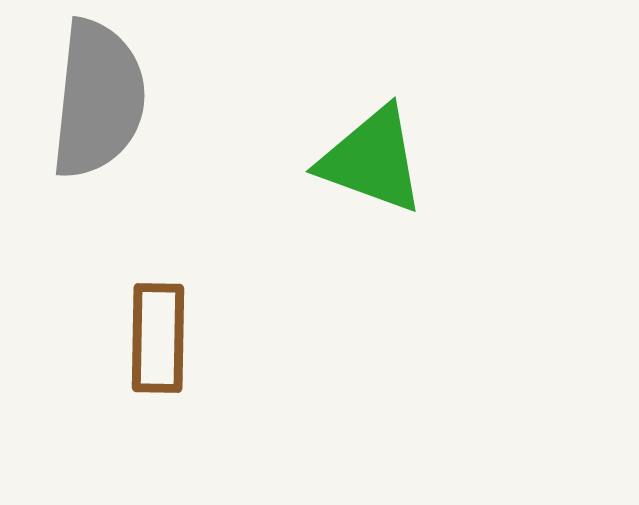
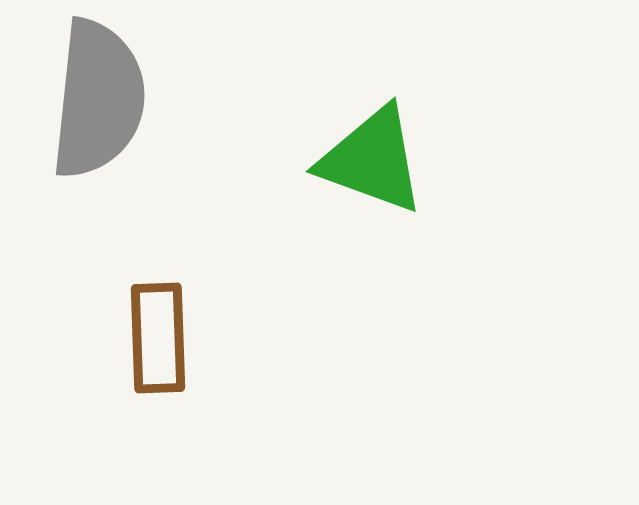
brown rectangle: rotated 3 degrees counterclockwise
